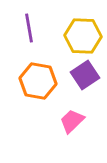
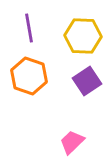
purple square: moved 2 px right, 6 px down
orange hexagon: moved 9 px left, 5 px up; rotated 9 degrees clockwise
pink trapezoid: moved 21 px down
